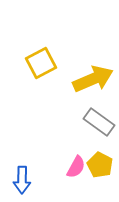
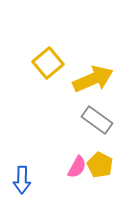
yellow square: moved 7 px right; rotated 12 degrees counterclockwise
gray rectangle: moved 2 px left, 2 px up
pink semicircle: moved 1 px right
